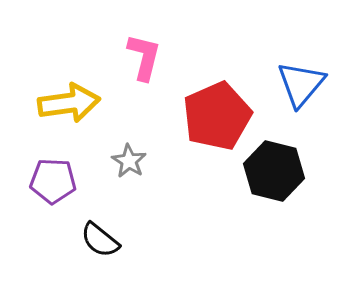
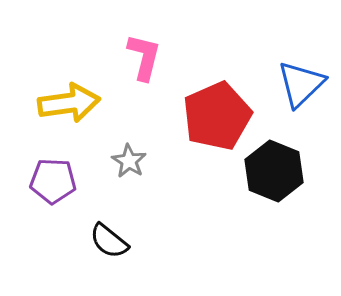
blue triangle: rotated 6 degrees clockwise
black hexagon: rotated 8 degrees clockwise
black semicircle: moved 9 px right, 1 px down
